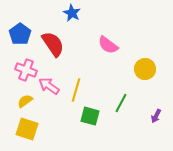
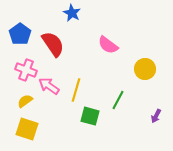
green line: moved 3 px left, 3 px up
